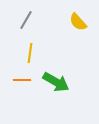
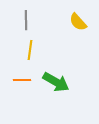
gray line: rotated 30 degrees counterclockwise
yellow line: moved 3 px up
